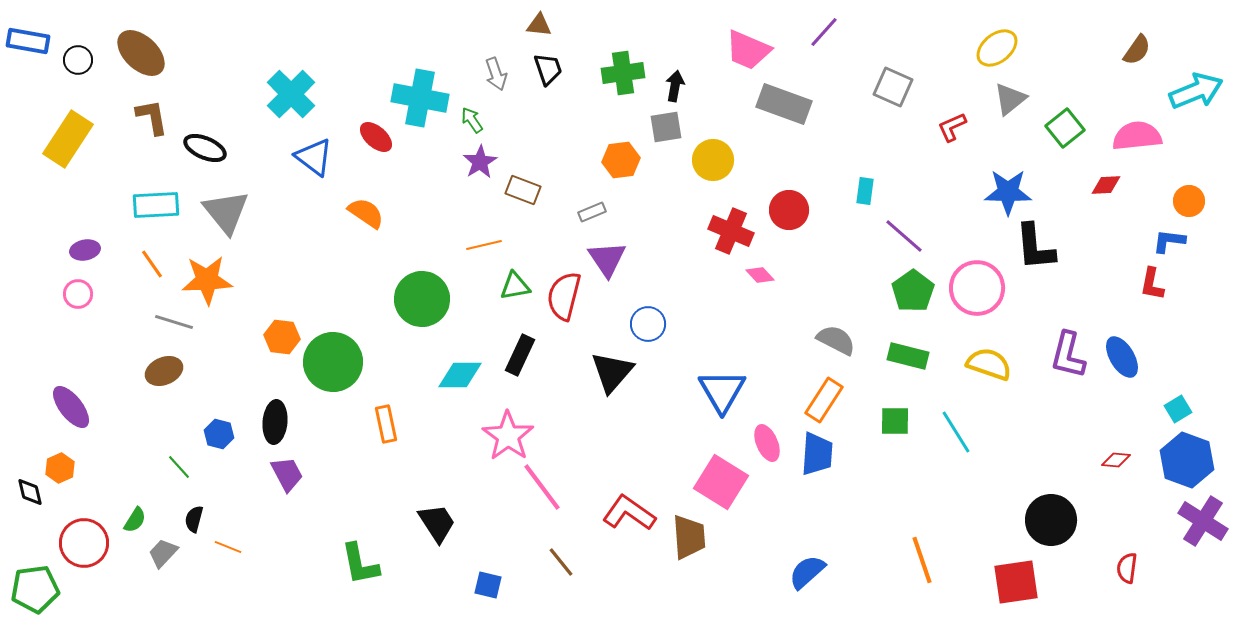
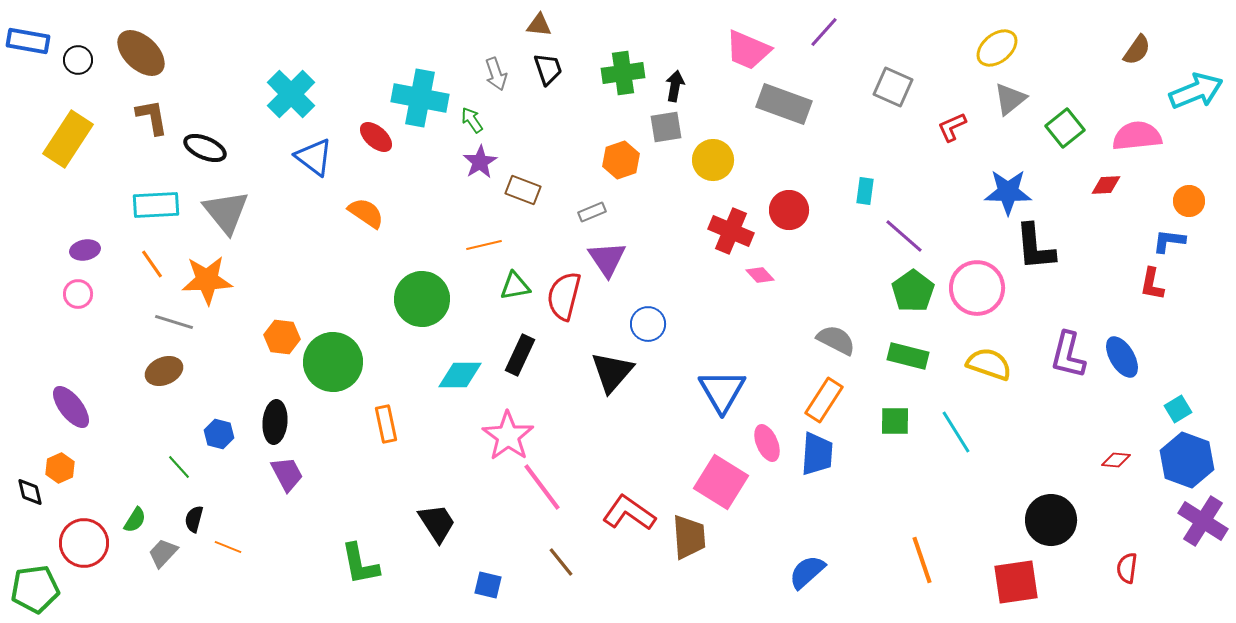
orange hexagon at (621, 160): rotated 12 degrees counterclockwise
